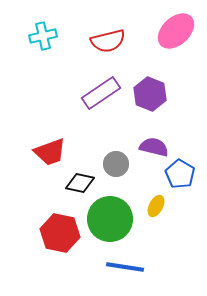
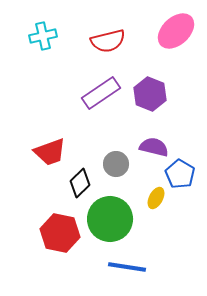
black diamond: rotated 56 degrees counterclockwise
yellow ellipse: moved 8 px up
blue line: moved 2 px right
